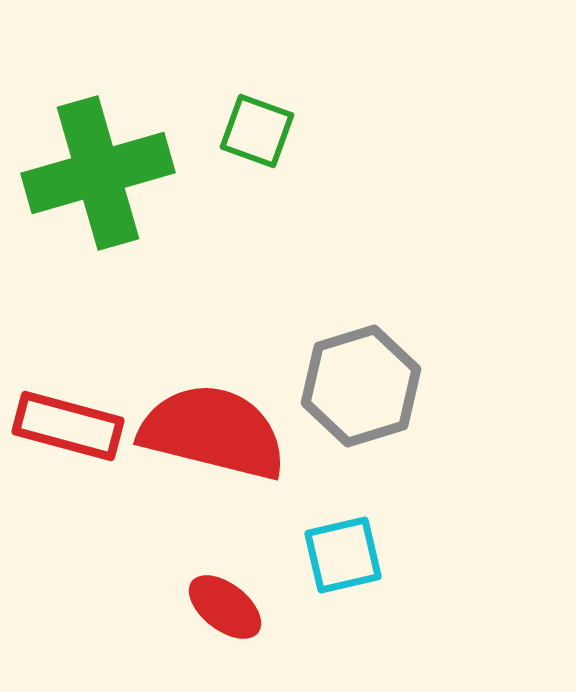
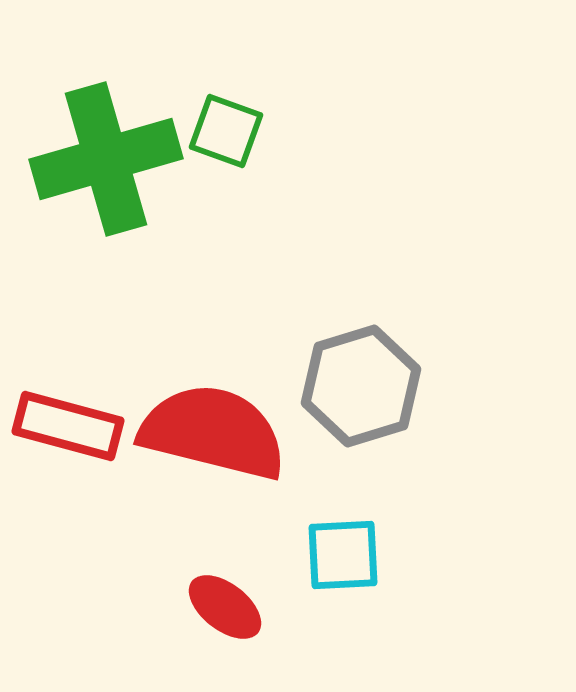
green square: moved 31 px left
green cross: moved 8 px right, 14 px up
cyan square: rotated 10 degrees clockwise
